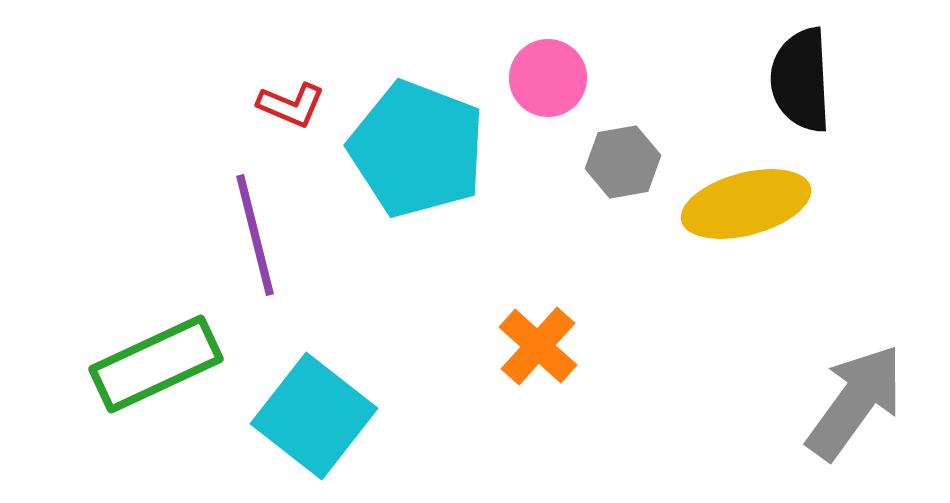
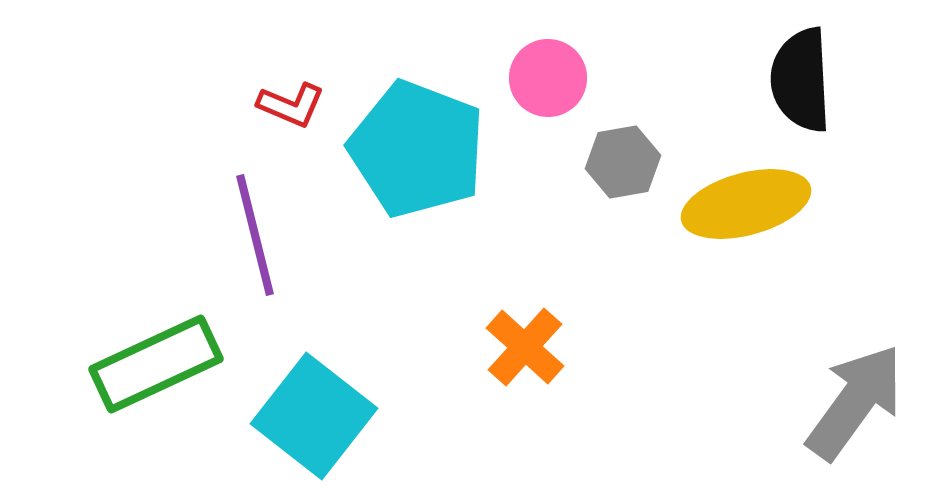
orange cross: moved 13 px left, 1 px down
